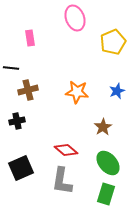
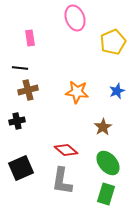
black line: moved 9 px right
